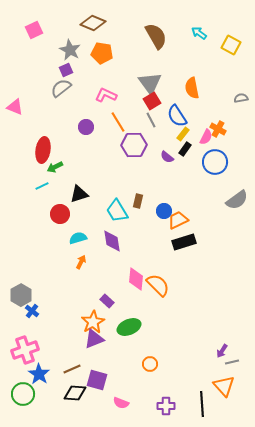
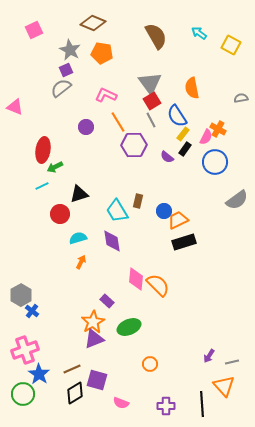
purple arrow at (222, 351): moved 13 px left, 5 px down
black diamond at (75, 393): rotated 35 degrees counterclockwise
